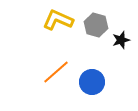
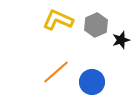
gray hexagon: rotated 20 degrees clockwise
